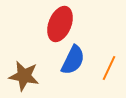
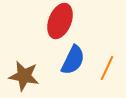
red ellipse: moved 3 px up
orange line: moved 2 px left
